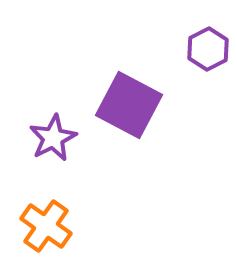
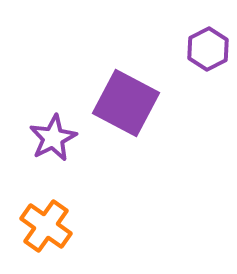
purple square: moved 3 px left, 2 px up
